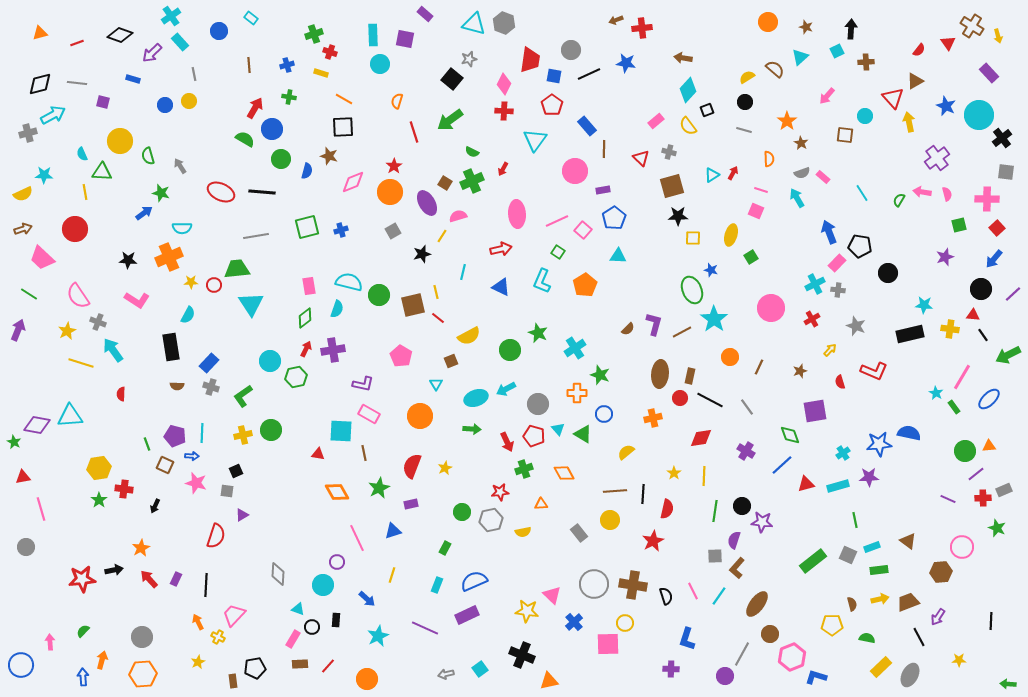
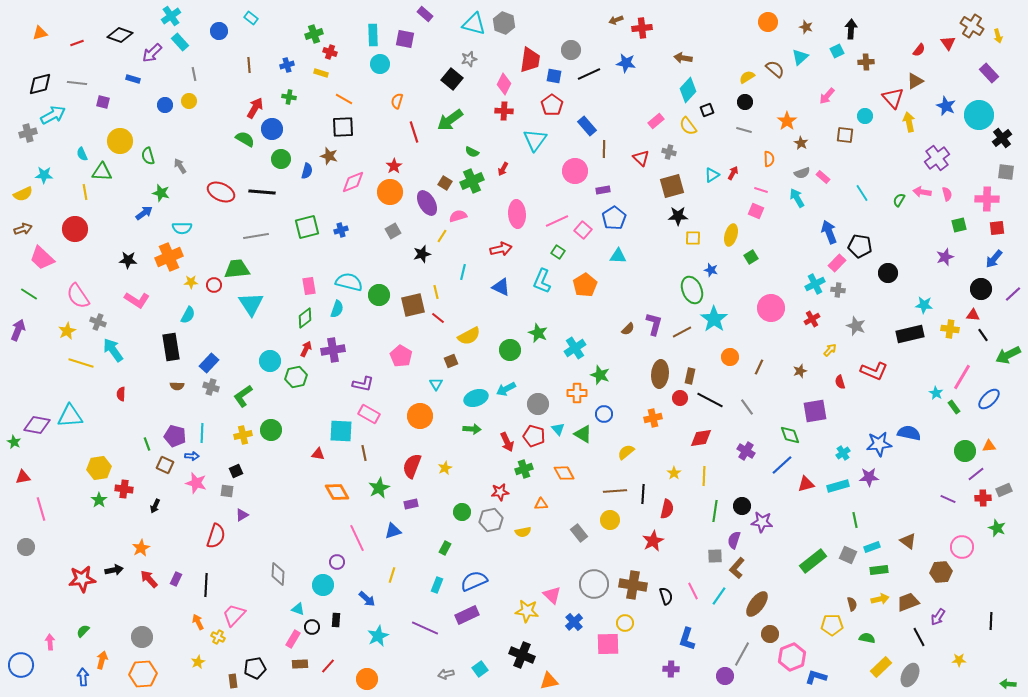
red square at (997, 228): rotated 35 degrees clockwise
